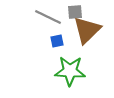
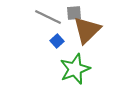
gray square: moved 1 px left, 1 px down
blue square: rotated 32 degrees counterclockwise
green star: moved 5 px right, 2 px up; rotated 24 degrees counterclockwise
